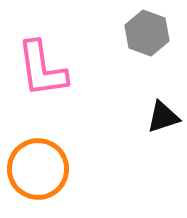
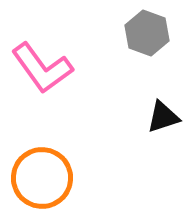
pink L-shape: moved 1 px up; rotated 28 degrees counterclockwise
orange circle: moved 4 px right, 9 px down
